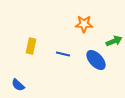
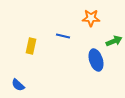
orange star: moved 7 px right, 6 px up
blue line: moved 18 px up
blue ellipse: rotated 25 degrees clockwise
